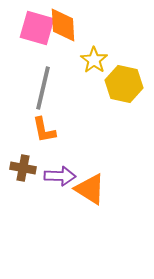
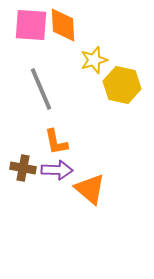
pink square: moved 6 px left, 3 px up; rotated 12 degrees counterclockwise
yellow star: rotated 20 degrees clockwise
yellow hexagon: moved 2 px left, 1 px down
gray line: moved 2 px left, 1 px down; rotated 36 degrees counterclockwise
orange L-shape: moved 12 px right, 12 px down
purple arrow: moved 3 px left, 6 px up
orange triangle: rotated 8 degrees clockwise
